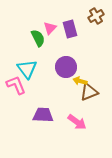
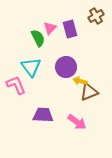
cyan triangle: moved 4 px right, 2 px up
